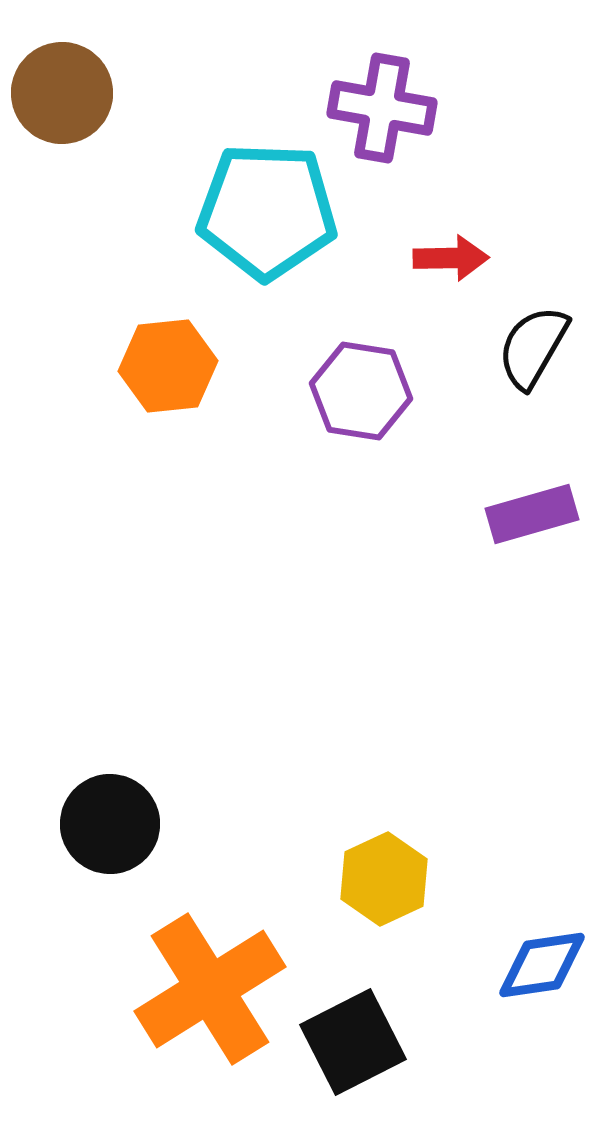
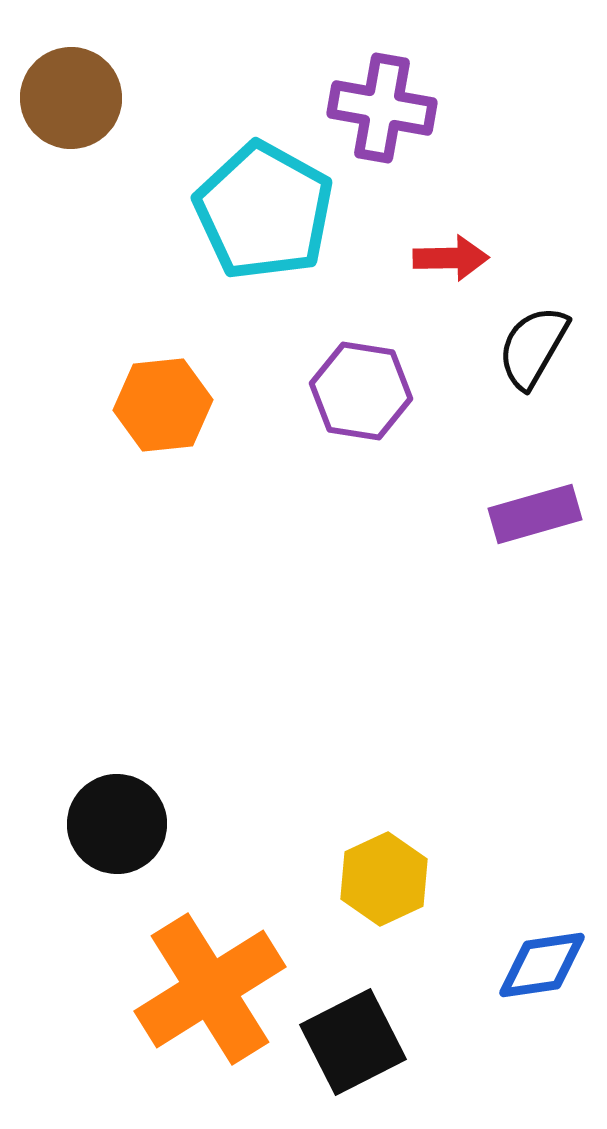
brown circle: moved 9 px right, 5 px down
cyan pentagon: moved 3 px left; rotated 27 degrees clockwise
orange hexagon: moved 5 px left, 39 px down
purple rectangle: moved 3 px right
black circle: moved 7 px right
